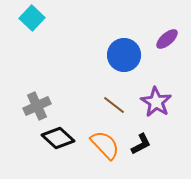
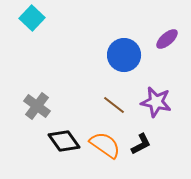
purple star: rotated 20 degrees counterclockwise
gray cross: rotated 28 degrees counterclockwise
black diamond: moved 6 px right, 3 px down; rotated 12 degrees clockwise
orange semicircle: rotated 12 degrees counterclockwise
